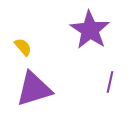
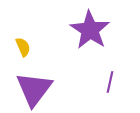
yellow semicircle: rotated 18 degrees clockwise
purple triangle: rotated 36 degrees counterclockwise
